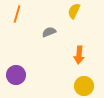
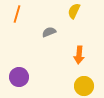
purple circle: moved 3 px right, 2 px down
